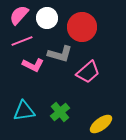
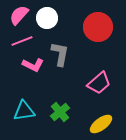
red circle: moved 16 px right
gray L-shape: rotated 95 degrees counterclockwise
pink trapezoid: moved 11 px right, 11 px down
